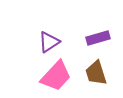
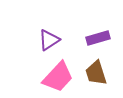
purple triangle: moved 2 px up
pink trapezoid: moved 2 px right, 1 px down
